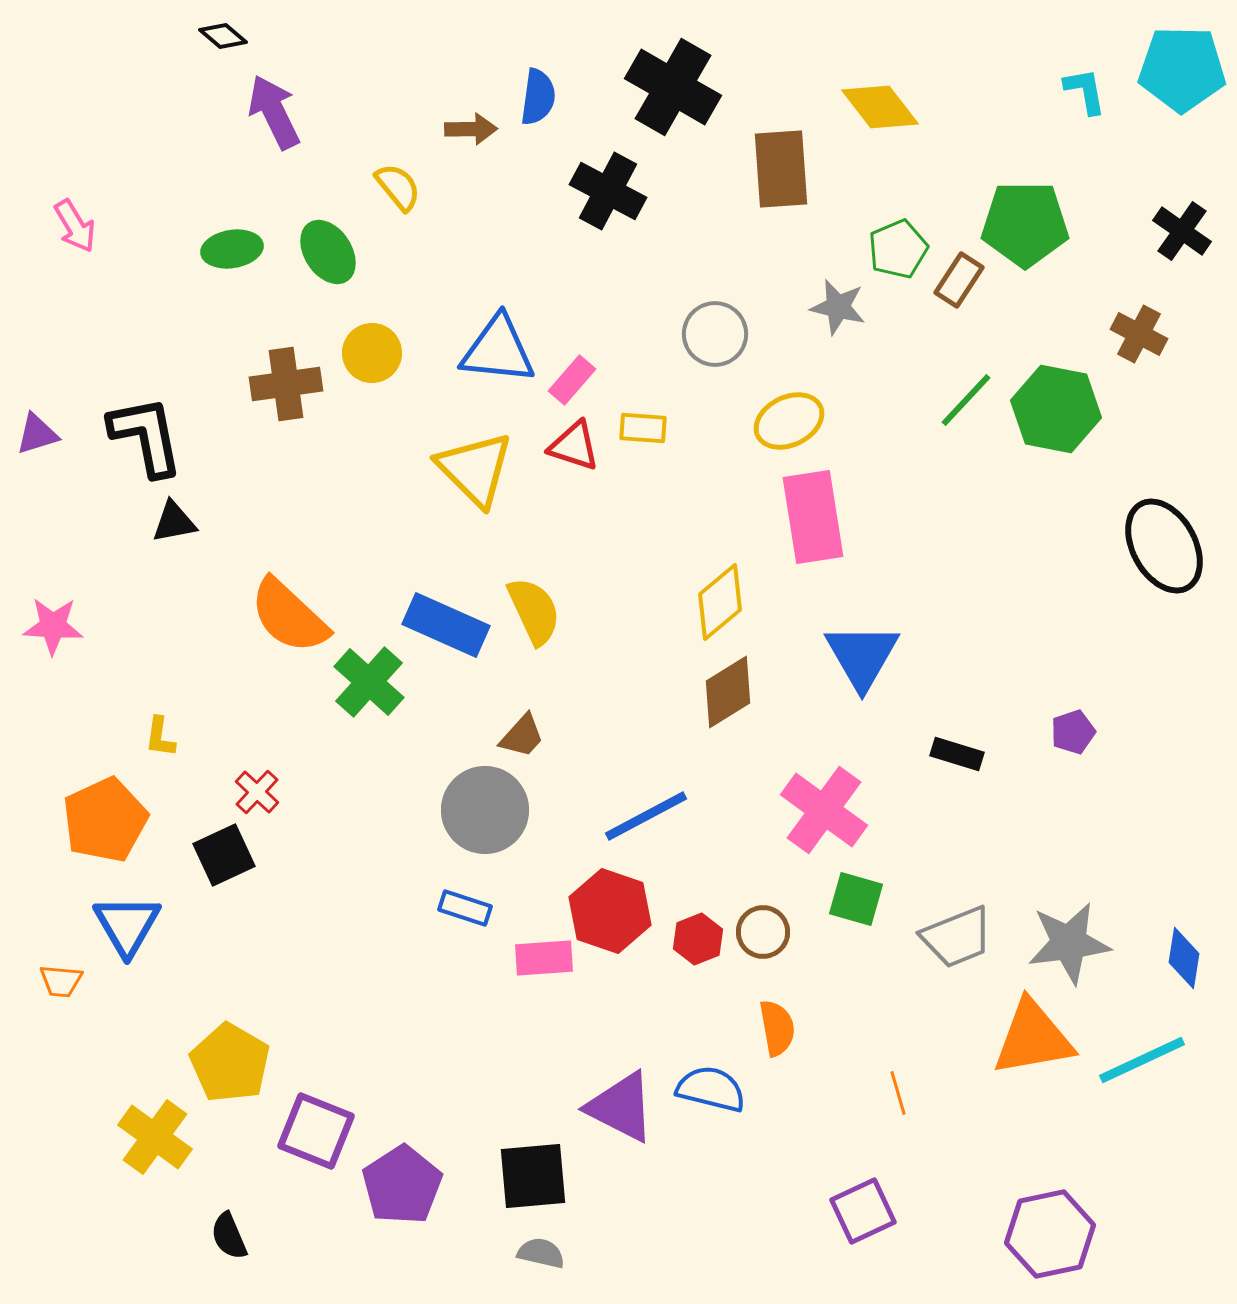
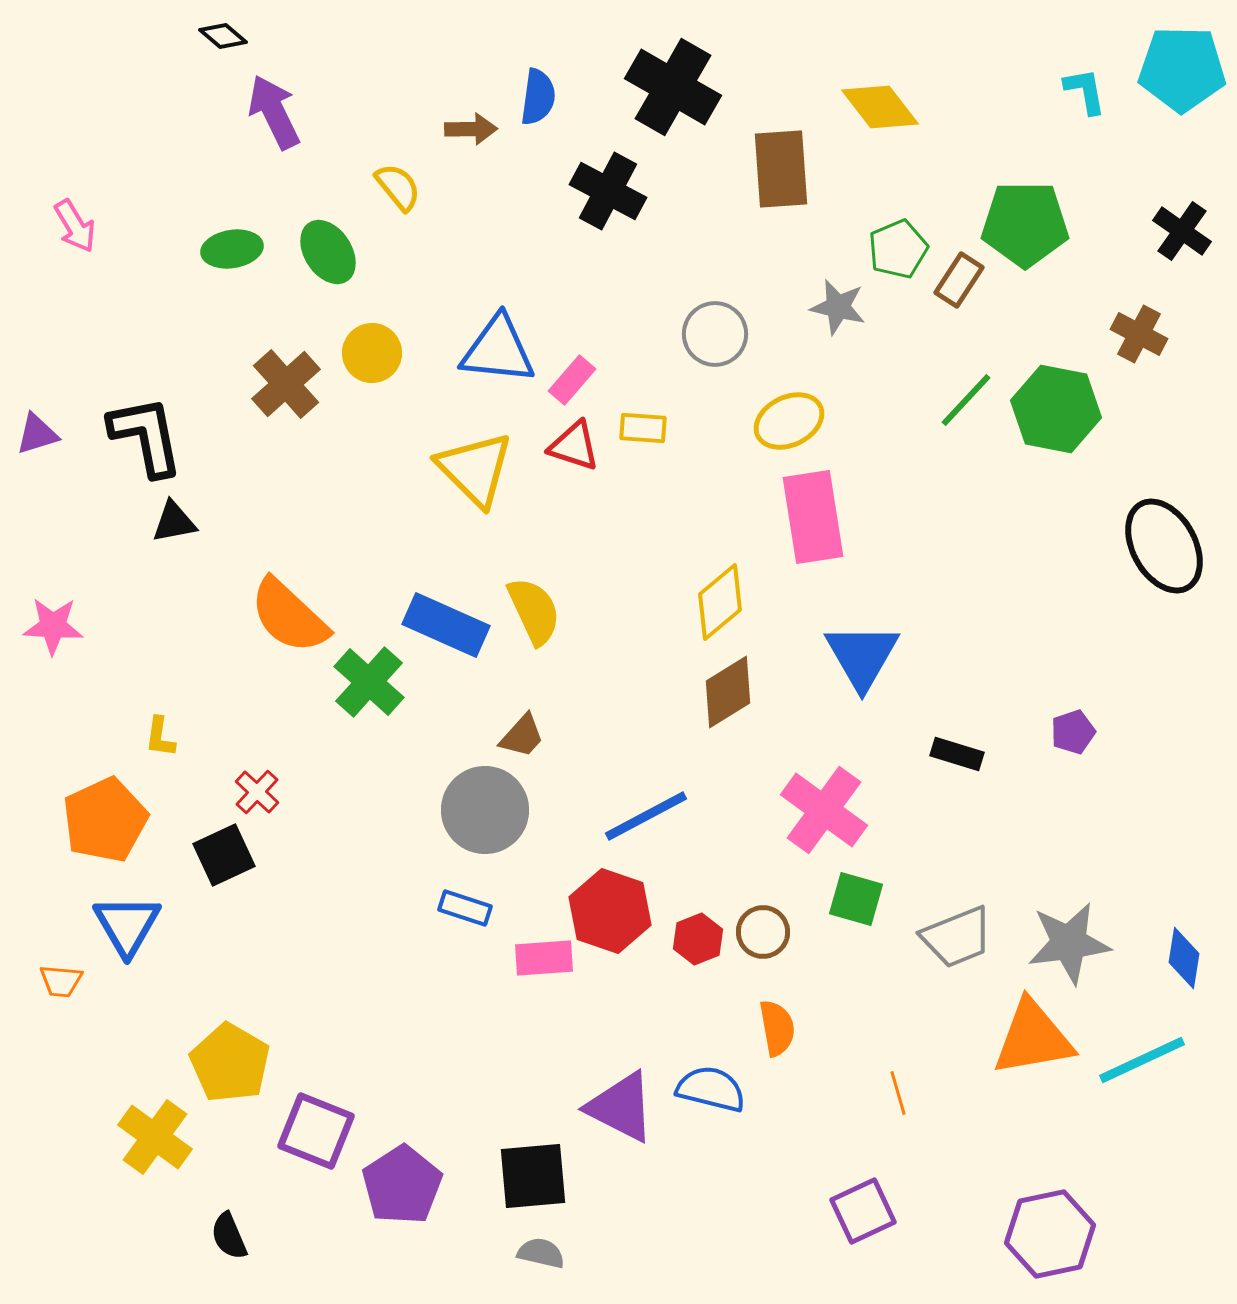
brown cross at (286, 384): rotated 34 degrees counterclockwise
